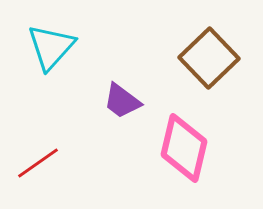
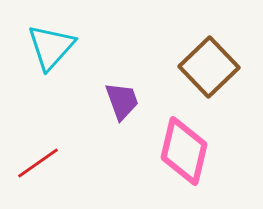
brown square: moved 9 px down
purple trapezoid: rotated 147 degrees counterclockwise
pink diamond: moved 3 px down
